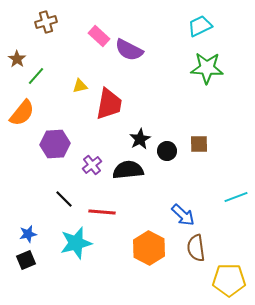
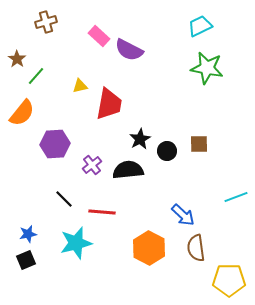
green star: rotated 8 degrees clockwise
